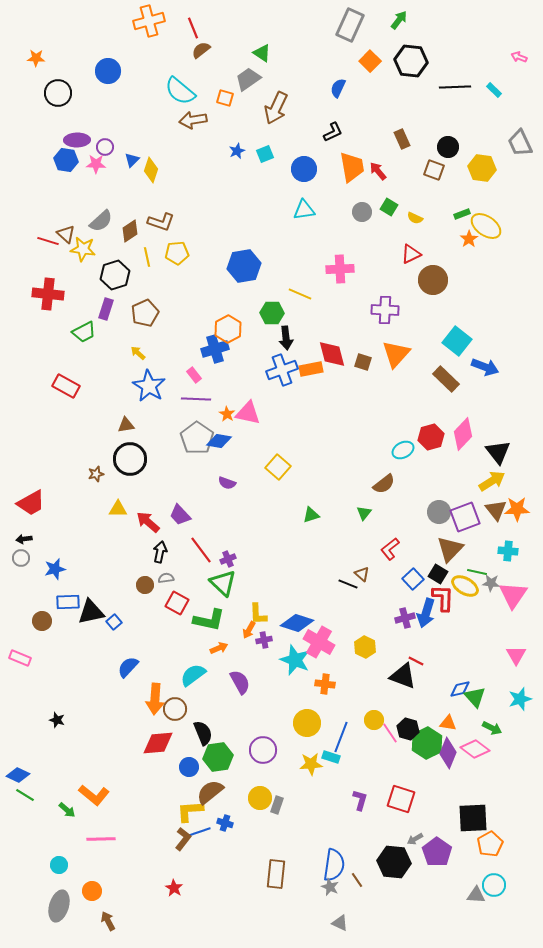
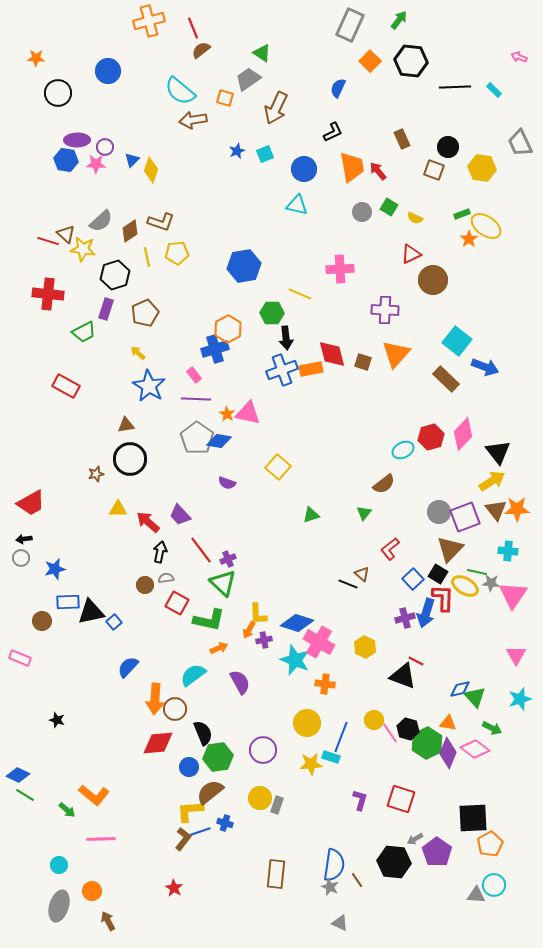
cyan triangle at (304, 210): moved 7 px left, 5 px up; rotated 20 degrees clockwise
